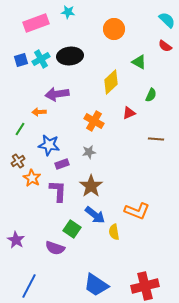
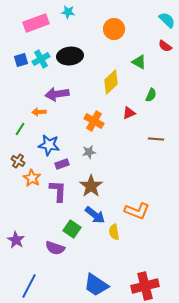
brown cross: rotated 24 degrees counterclockwise
